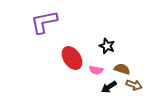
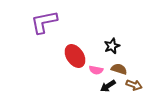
black star: moved 5 px right; rotated 28 degrees clockwise
red ellipse: moved 3 px right, 2 px up
brown semicircle: moved 3 px left
black arrow: moved 1 px left, 1 px up
